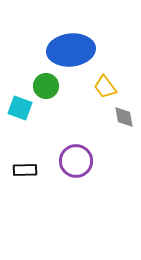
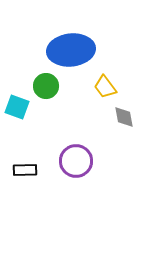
cyan square: moved 3 px left, 1 px up
